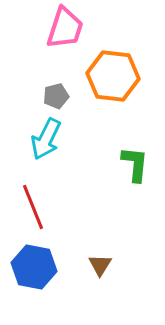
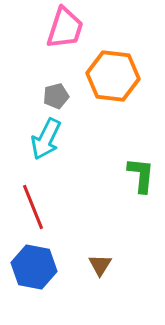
green L-shape: moved 6 px right, 11 px down
